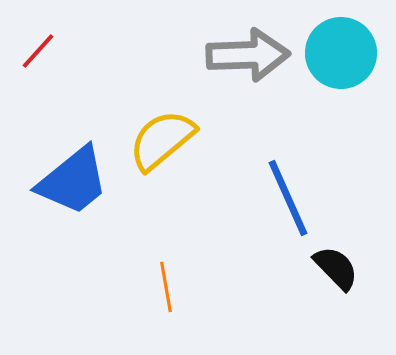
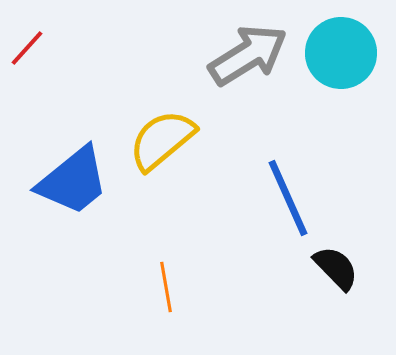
red line: moved 11 px left, 3 px up
gray arrow: rotated 30 degrees counterclockwise
